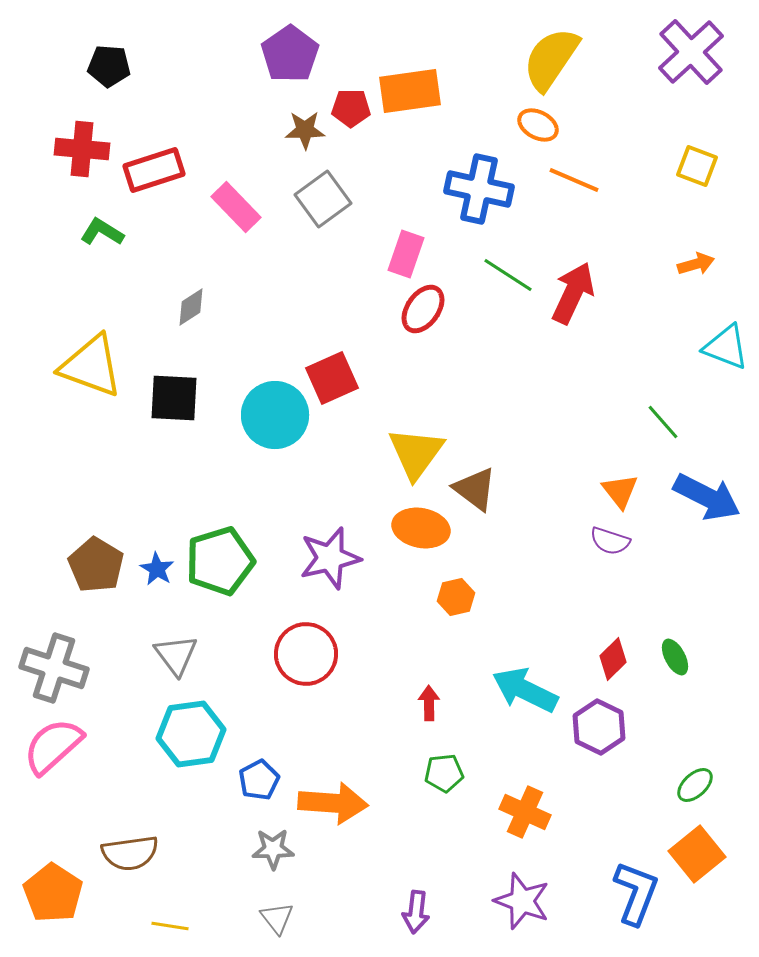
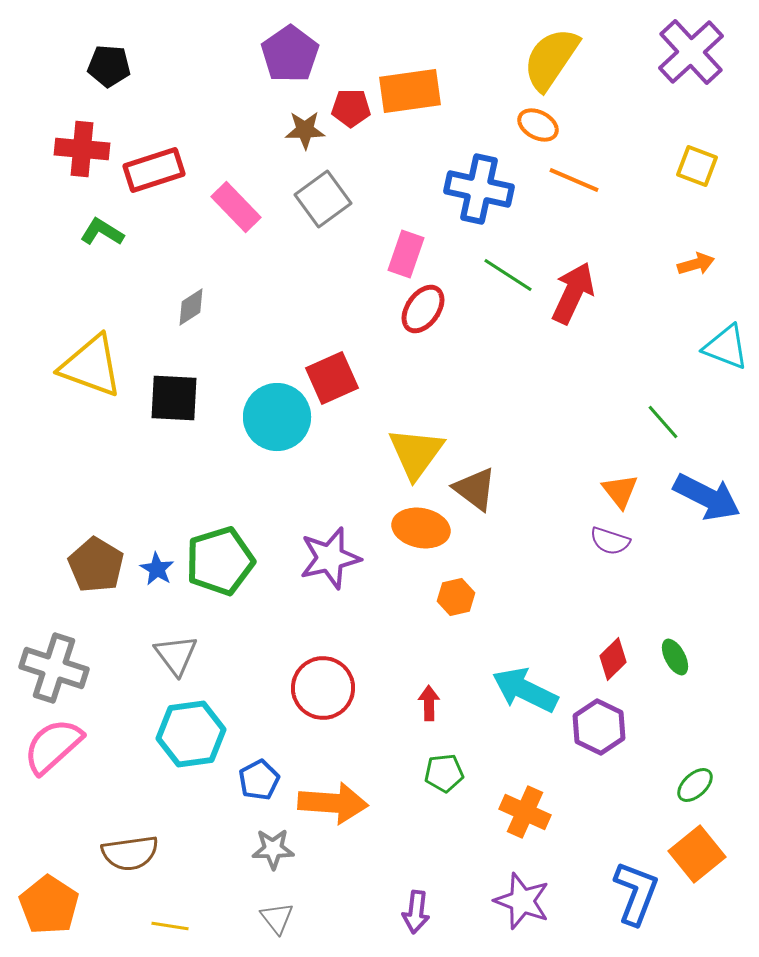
cyan circle at (275, 415): moved 2 px right, 2 px down
red circle at (306, 654): moved 17 px right, 34 px down
orange pentagon at (53, 893): moved 4 px left, 12 px down
